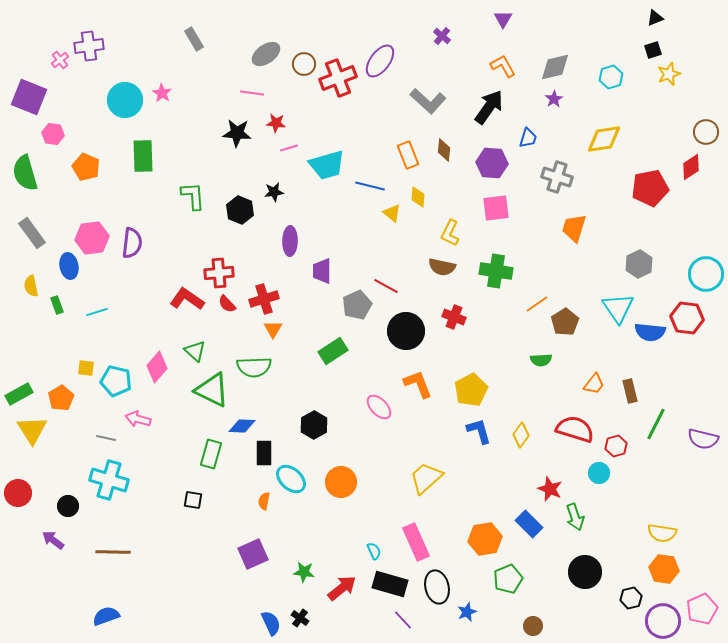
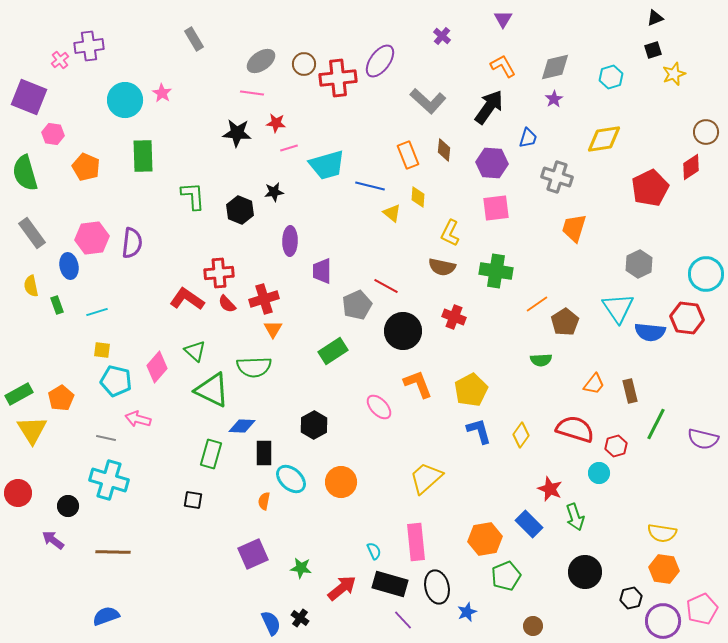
gray ellipse at (266, 54): moved 5 px left, 7 px down
yellow star at (669, 74): moved 5 px right
red cross at (338, 78): rotated 15 degrees clockwise
red pentagon at (650, 188): rotated 15 degrees counterclockwise
black circle at (406, 331): moved 3 px left
yellow square at (86, 368): moved 16 px right, 18 px up
pink rectangle at (416, 542): rotated 18 degrees clockwise
green star at (304, 572): moved 3 px left, 4 px up
green pentagon at (508, 579): moved 2 px left, 3 px up
